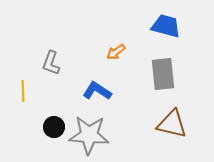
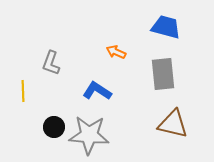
blue trapezoid: moved 1 px down
orange arrow: rotated 60 degrees clockwise
brown triangle: moved 1 px right
